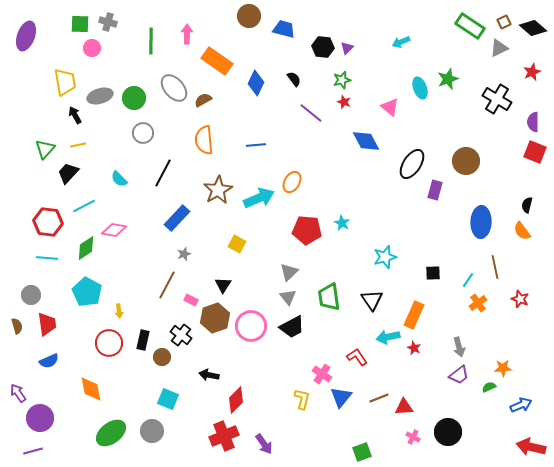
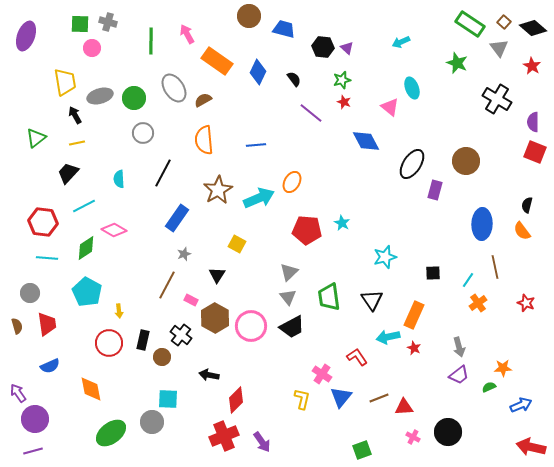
brown square at (504, 22): rotated 24 degrees counterclockwise
green rectangle at (470, 26): moved 2 px up
pink arrow at (187, 34): rotated 30 degrees counterclockwise
purple triangle at (347, 48): rotated 32 degrees counterclockwise
gray triangle at (499, 48): rotated 42 degrees counterclockwise
red star at (532, 72): moved 6 px up; rotated 18 degrees counterclockwise
green star at (448, 79): moved 9 px right, 16 px up; rotated 30 degrees counterclockwise
blue diamond at (256, 83): moved 2 px right, 11 px up
gray ellipse at (174, 88): rotated 8 degrees clockwise
cyan ellipse at (420, 88): moved 8 px left
yellow line at (78, 145): moved 1 px left, 2 px up
green triangle at (45, 149): moved 9 px left, 11 px up; rotated 10 degrees clockwise
cyan semicircle at (119, 179): rotated 42 degrees clockwise
blue rectangle at (177, 218): rotated 8 degrees counterclockwise
red hexagon at (48, 222): moved 5 px left
blue ellipse at (481, 222): moved 1 px right, 2 px down
pink diamond at (114, 230): rotated 20 degrees clockwise
black triangle at (223, 285): moved 6 px left, 10 px up
gray circle at (31, 295): moved 1 px left, 2 px up
red star at (520, 299): moved 6 px right, 4 px down
brown hexagon at (215, 318): rotated 12 degrees counterclockwise
blue semicircle at (49, 361): moved 1 px right, 5 px down
cyan square at (168, 399): rotated 20 degrees counterclockwise
purple circle at (40, 418): moved 5 px left, 1 px down
gray circle at (152, 431): moved 9 px up
purple arrow at (264, 444): moved 2 px left, 2 px up
green square at (362, 452): moved 2 px up
